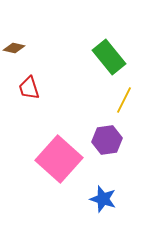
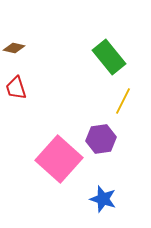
red trapezoid: moved 13 px left
yellow line: moved 1 px left, 1 px down
purple hexagon: moved 6 px left, 1 px up
